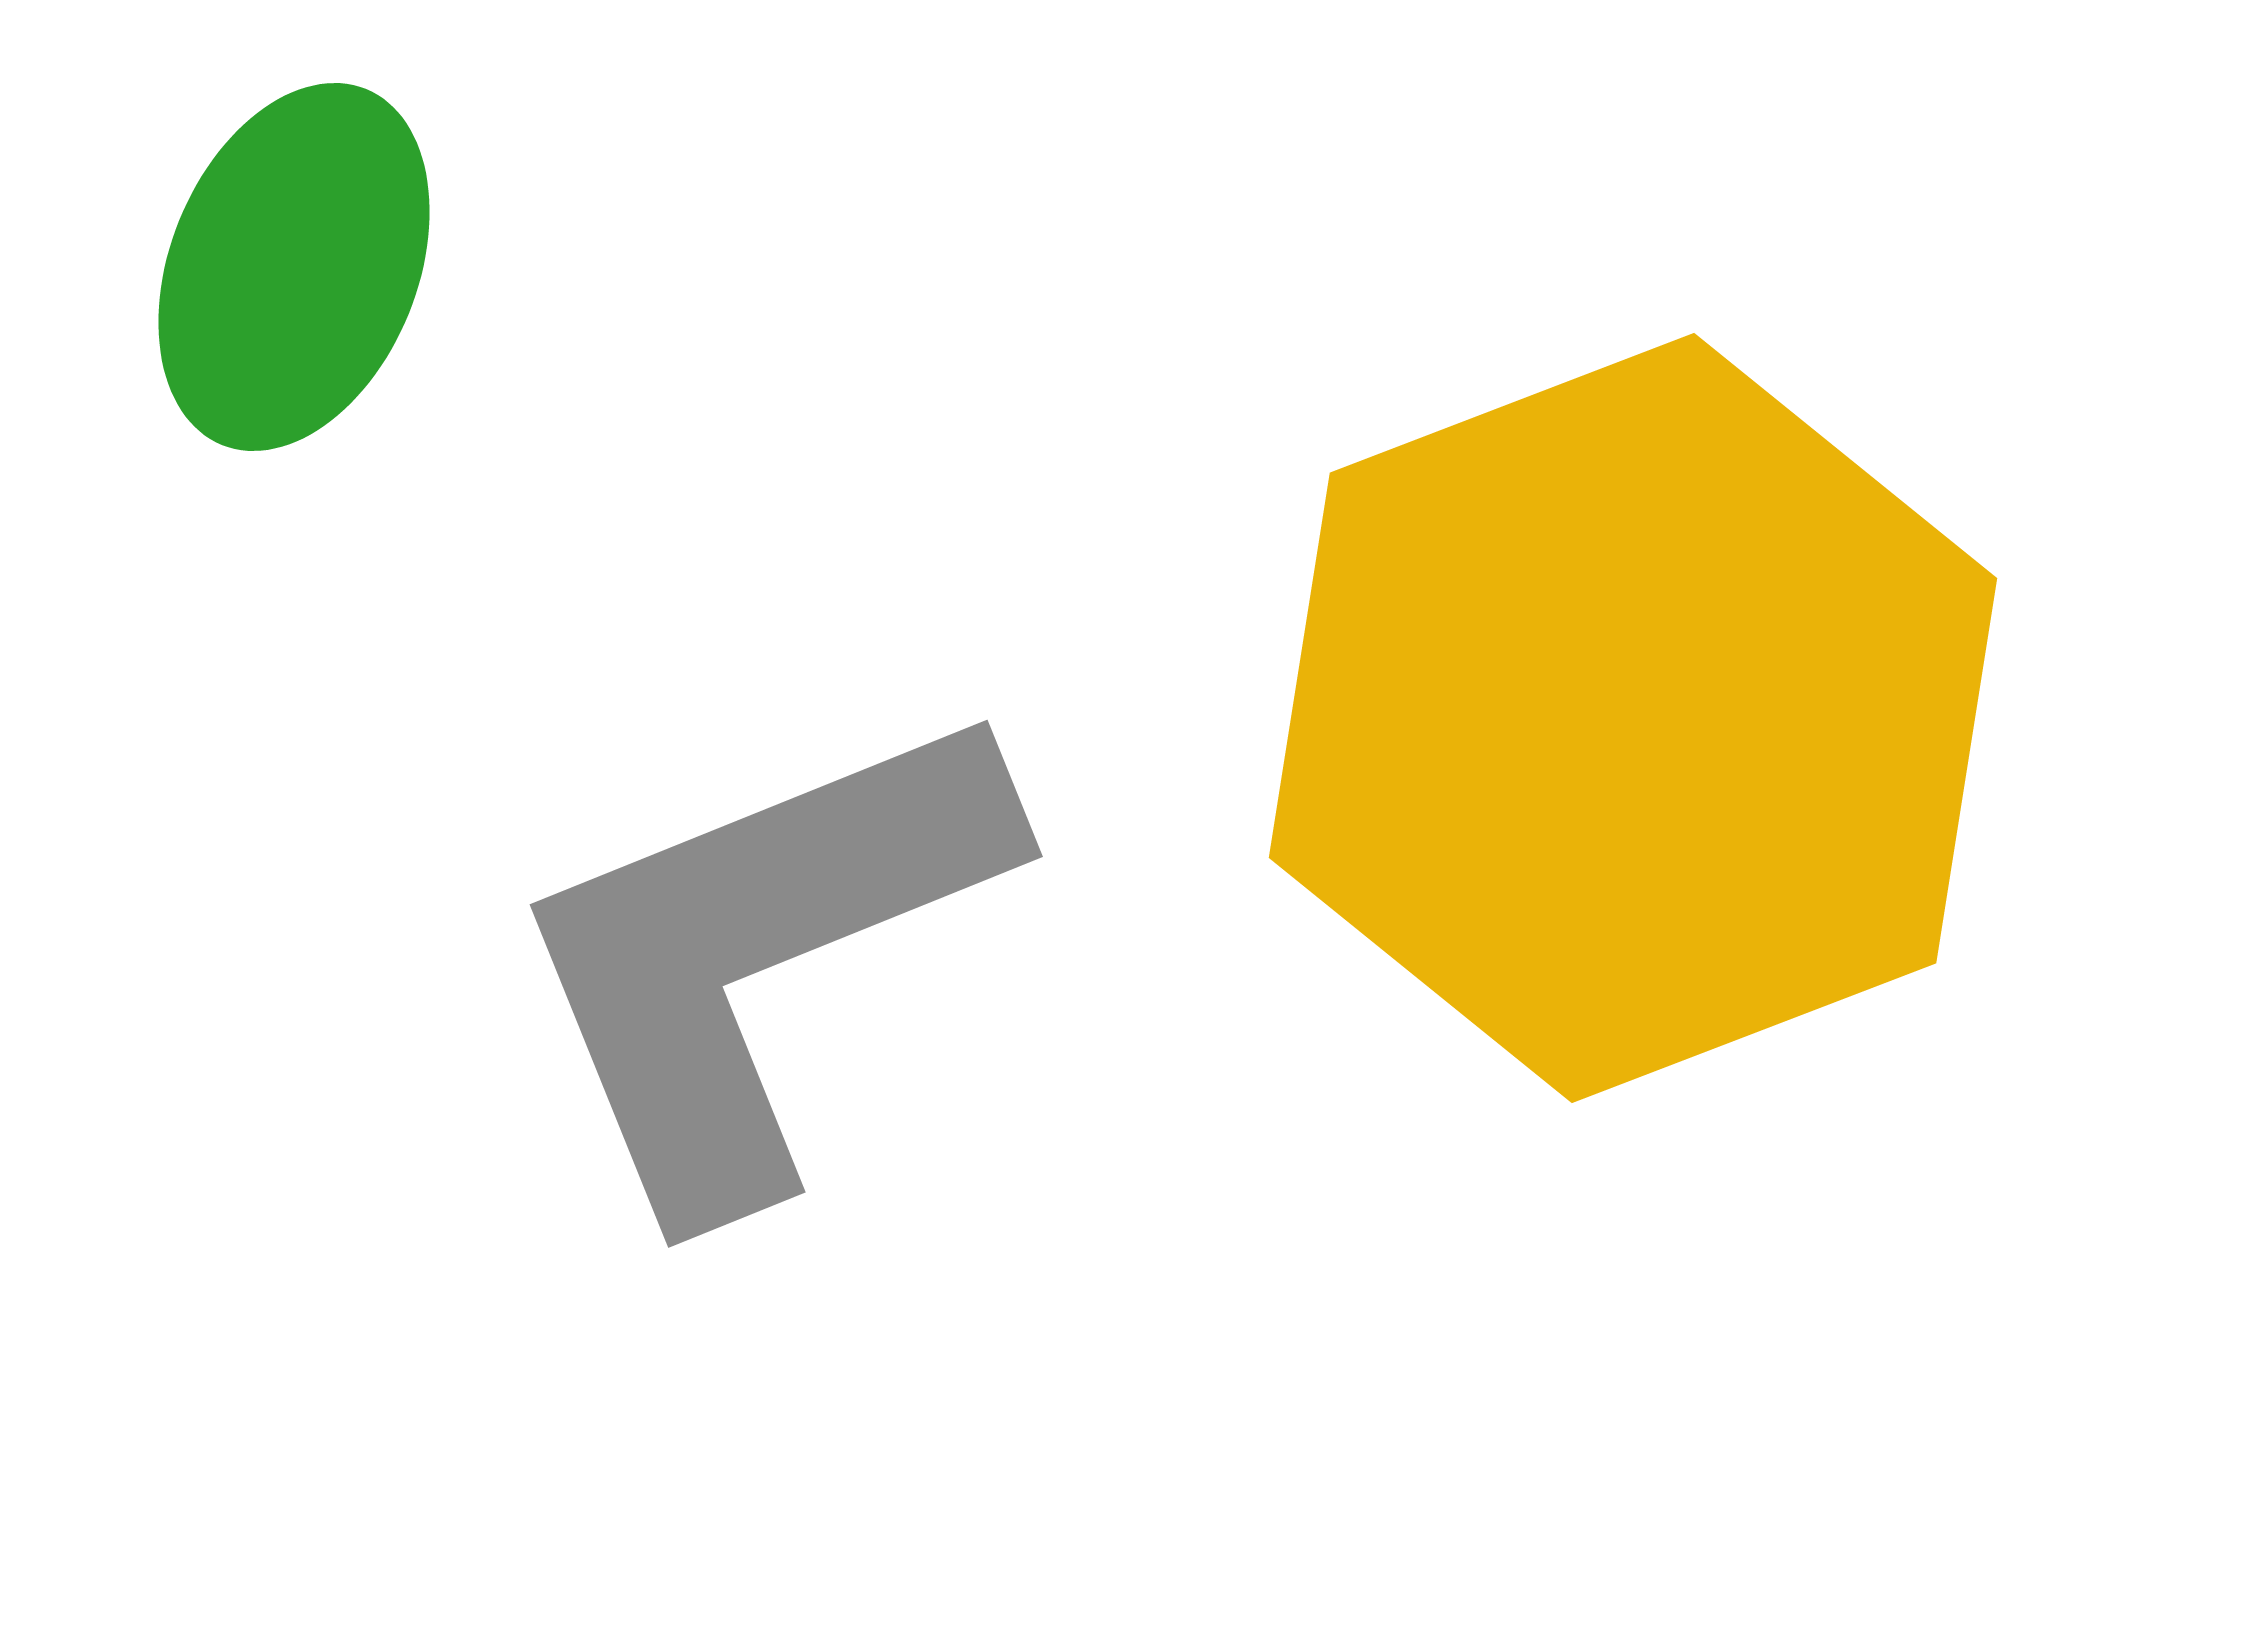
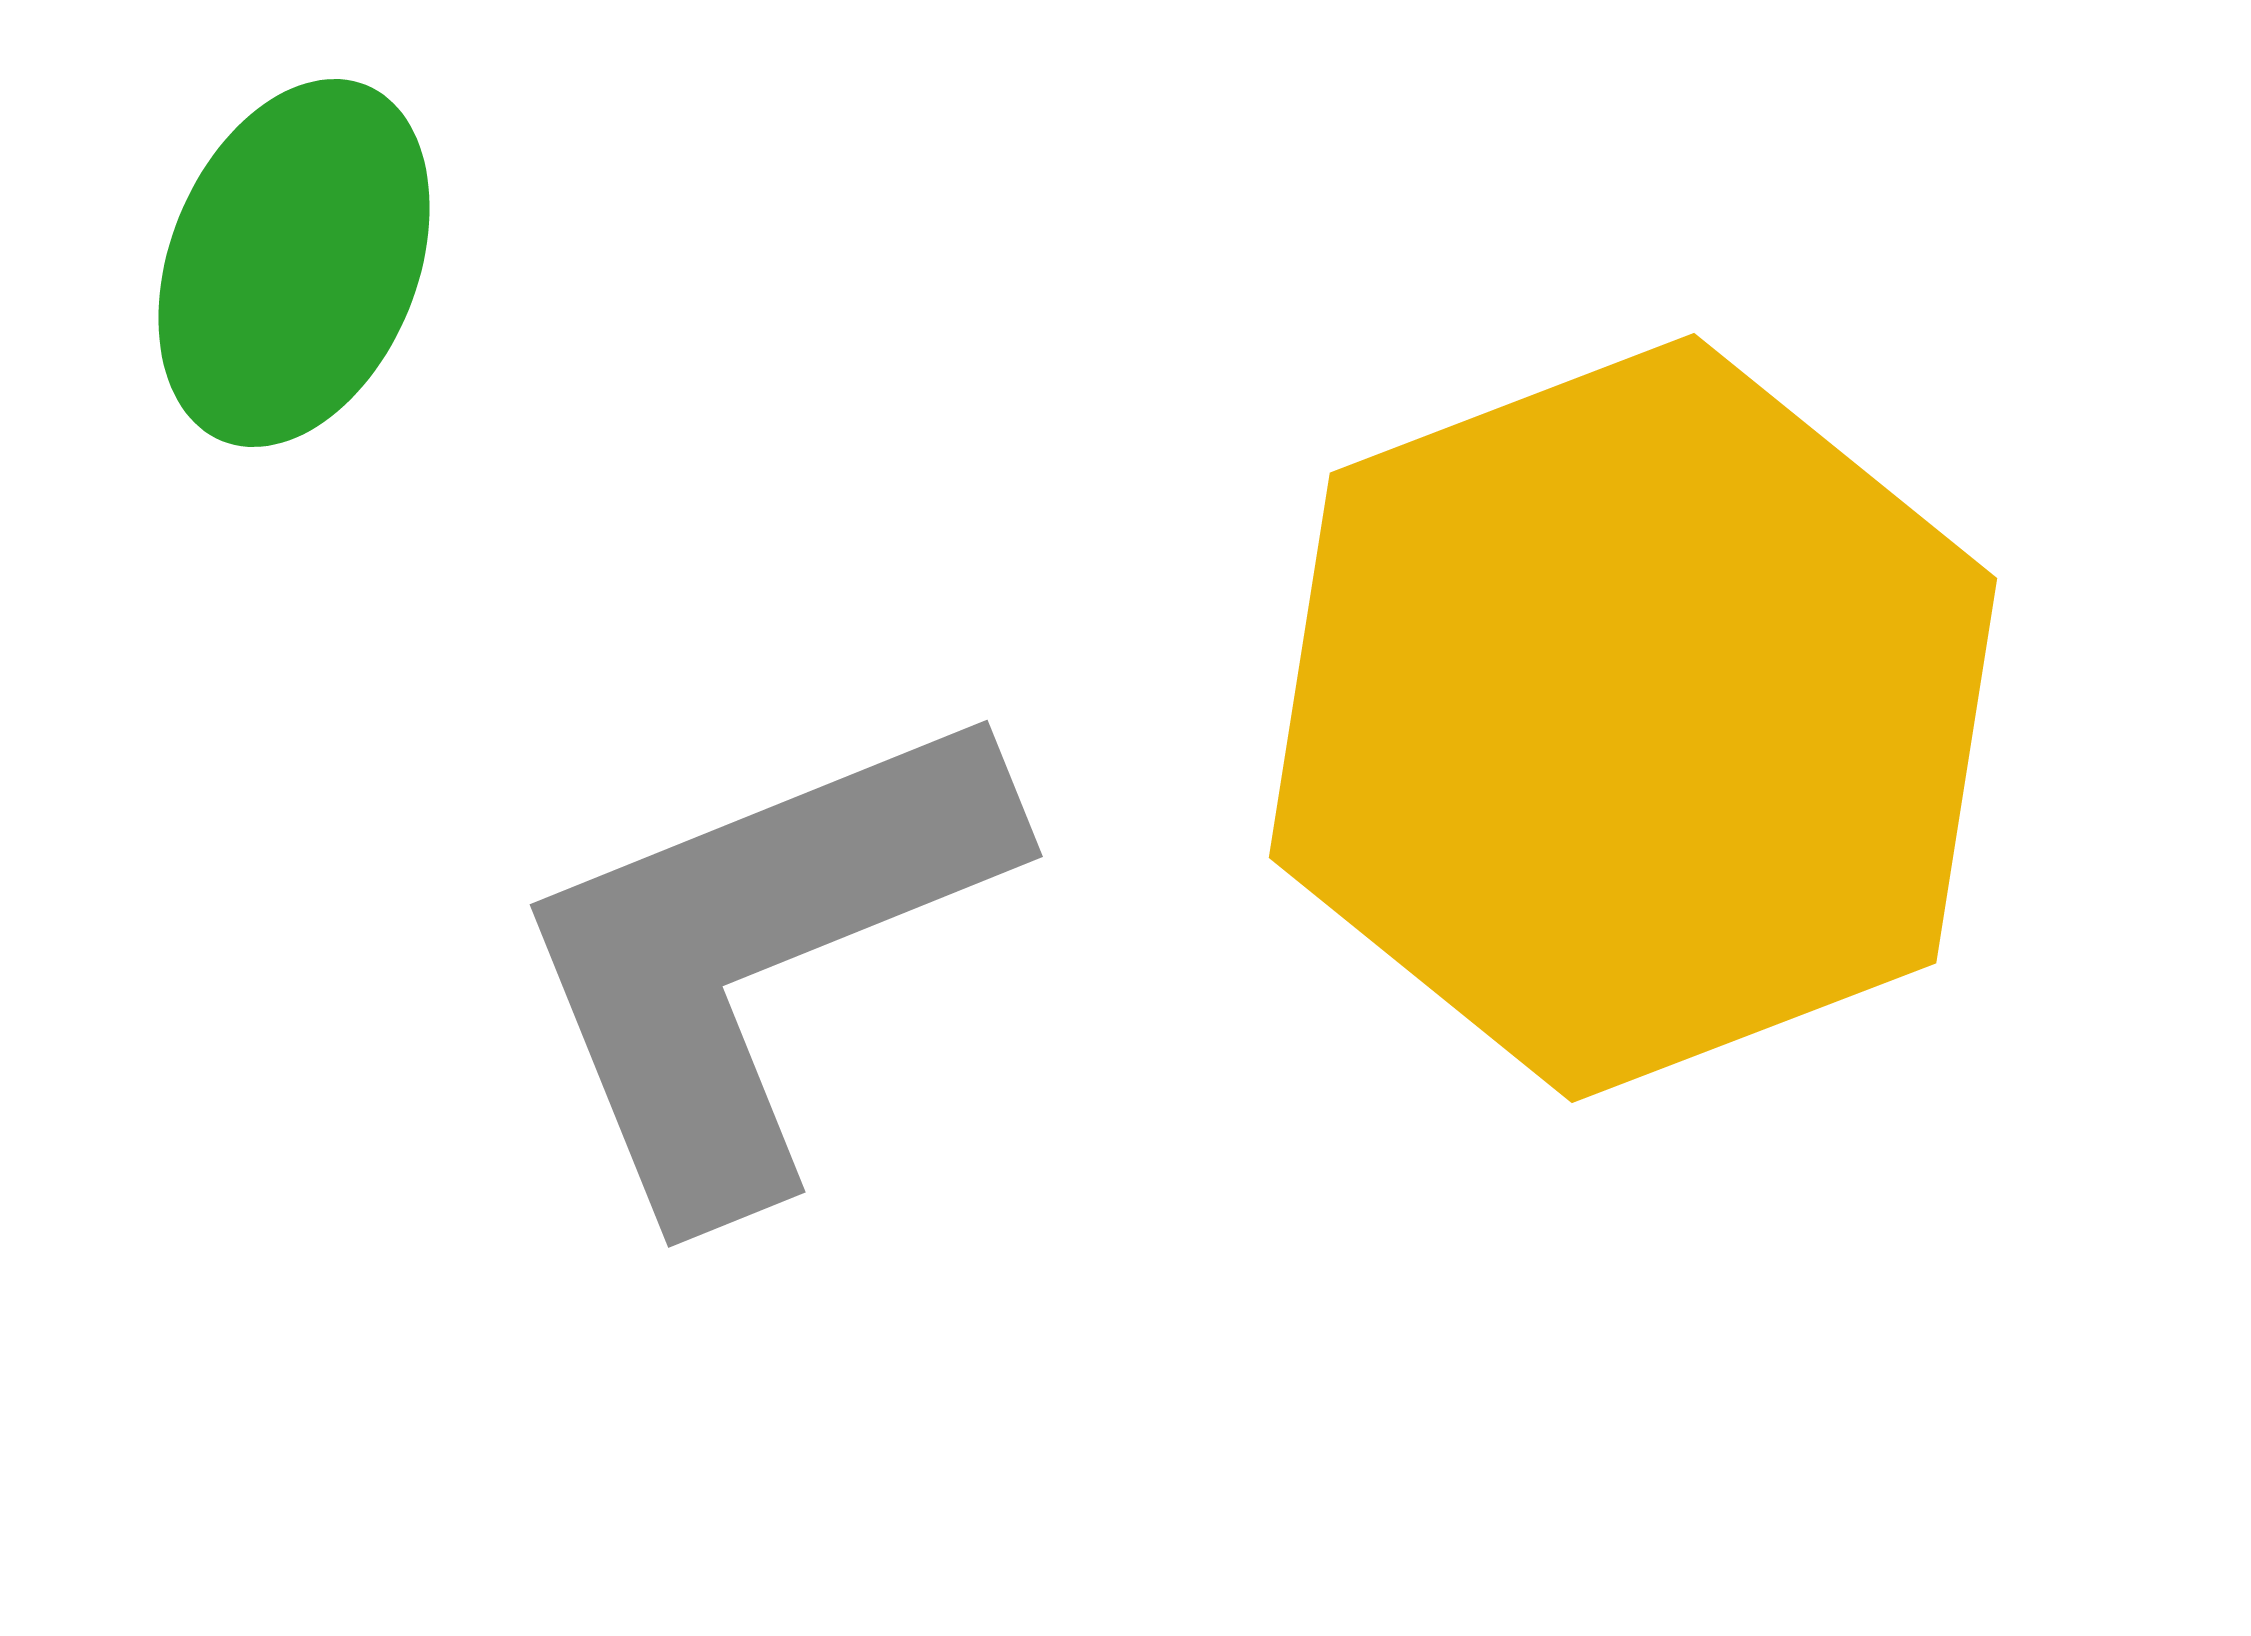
green ellipse: moved 4 px up
